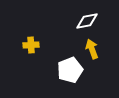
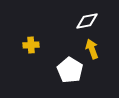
white pentagon: rotated 20 degrees counterclockwise
